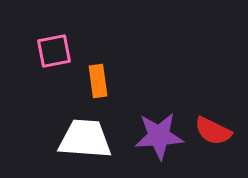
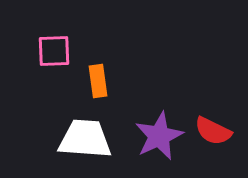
pink square: rotated 9 degrees clockwise
purple star: rotated 21 degrees counterclockwise
